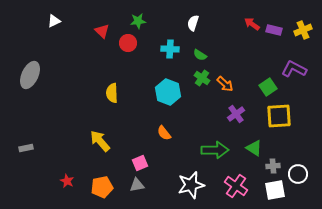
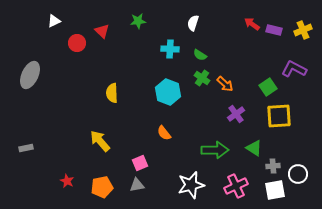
red circle: moved 51 px left
pink cross: rotated 30 degrees clockwise
